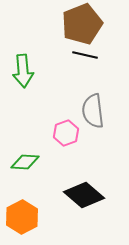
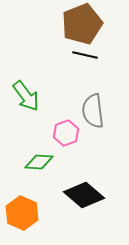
green arrow: moved 3 px right, 25 px down; rotated 32 degrees counterclockwise
green diamond: moved 14 px right
orange hexagon: moved 4 px up; rotated 8 degrees counterclockwise
